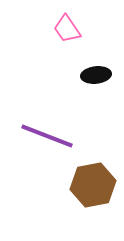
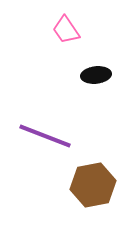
pink trapezoid: moved 1 px left, 1 px down
purple line: moved 2 px left
